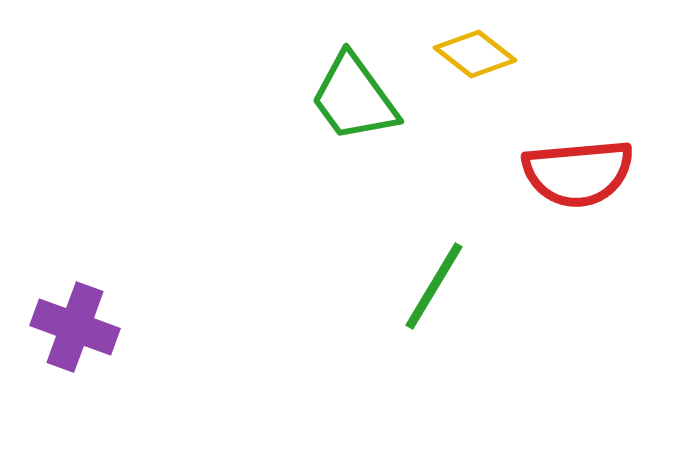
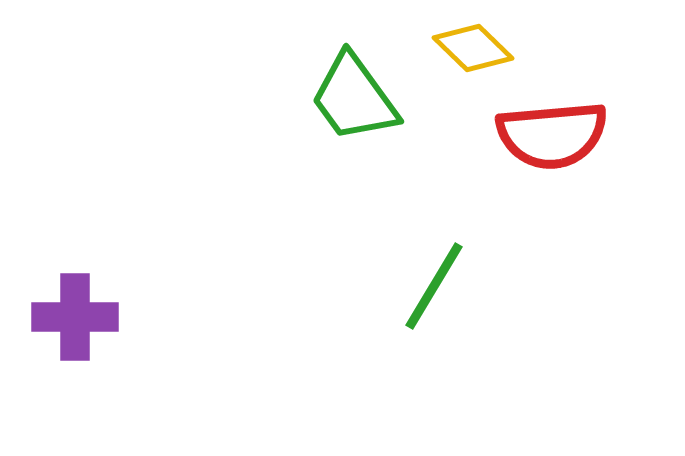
yellow diamond: moved 2 px left, 6 px up; rotated 6 degrees clockwise
red semicircle: moved 26 px left, 38 px up
purple cross: moved 10 px up; rotated 20 degrees counterclockwise
